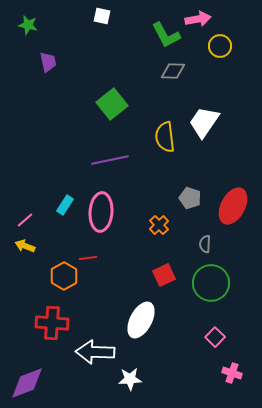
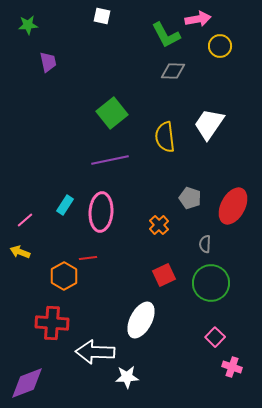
green star: rotated 18 degrees counterclockwise
green square: moved 9 px down
white trapezoid: moved 5 px right, 2 px down
yellow arrow: moved 5 px left, 6 px down
pink cross: moved 6 px up
white star: moved 3 px left, 2 px up
